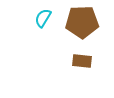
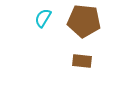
brown pentagon: moved 2 px right, 1 px up; rotated 8 degrees clockwise
